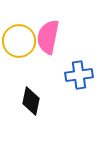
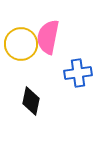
yellow circle: moved 2 px right, 3 px down
blue cross: moved 1 px left, 2 px up
